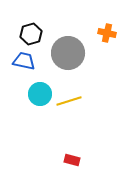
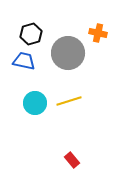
orange cross: moved 9 px left
cyan circle: moved 5 px left, 9 px down
red rectangle: rotated 35 degrees clockwise
